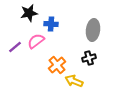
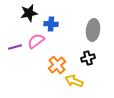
purple line: rotated 24 degrees clockwise
black cross: moved 1 px left
